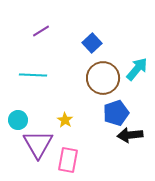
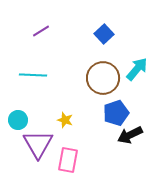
blue square: moved 12 px right, 9 px up
yellow star: rotated 14 degrees counterclockwise
black arrow: rotated 20 degrees counterclockwise
